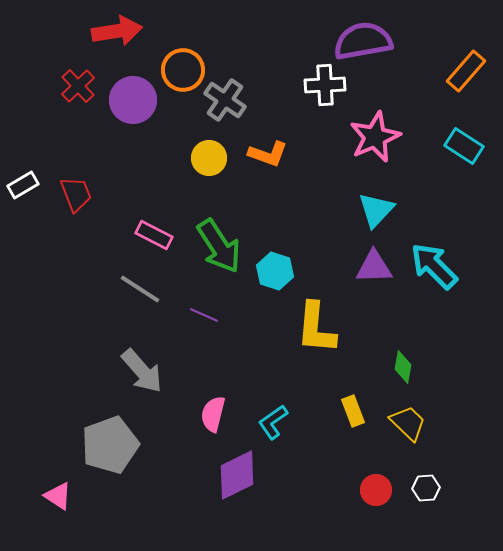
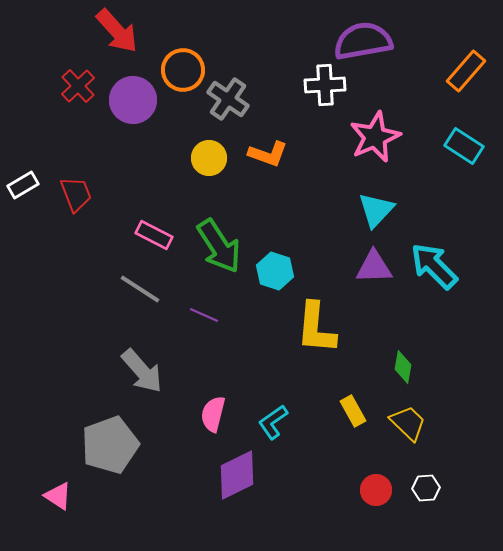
red arrow: rotated 57 degrees clockwise
gray cross: moved 3 px right, 1 px up
yellow rectangle: rotated 8 degrees counterclockwise
